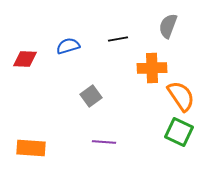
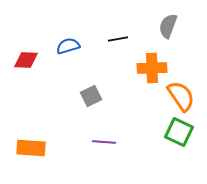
red diamond: moved 1 px right, 1 px down
gray square: rotated 10 degrees clockwise
